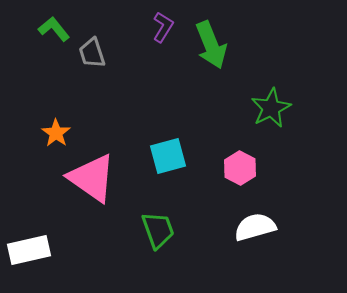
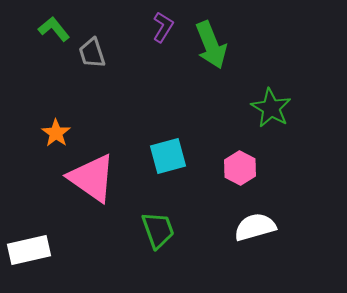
green star: rotated 15 degrees counterclockwise
